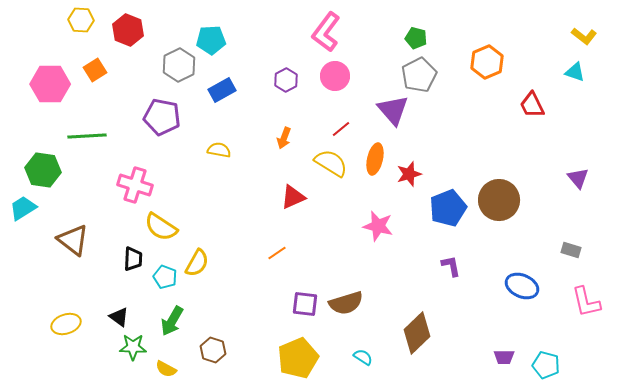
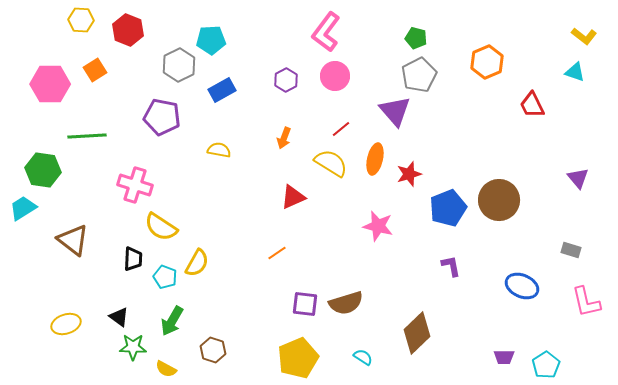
purple triangle at (393, 110): moved 2 px right, 1 px down
cyan pentagon at (546, 365): rotated 24 degrees clockwise
